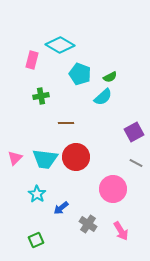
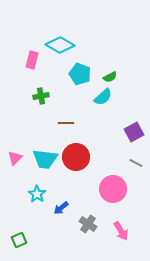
green square: moved 17 px left
